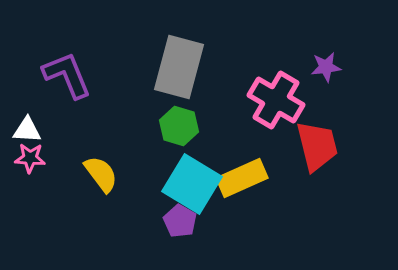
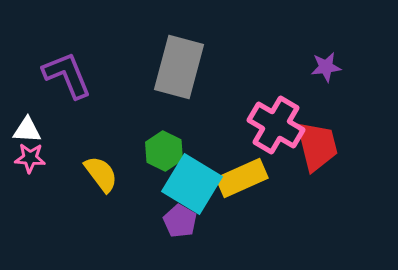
pink cross: moved 25 px down
green hexagon: moved 15 px left, 25 px down; rotated 9 degrees clockwise
